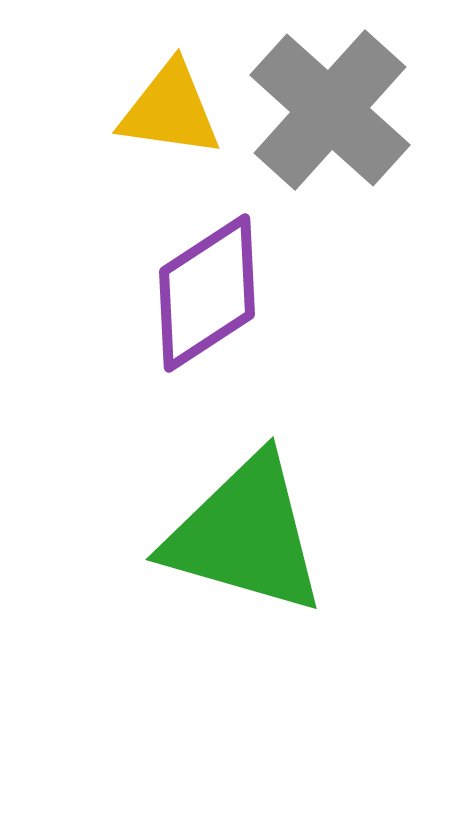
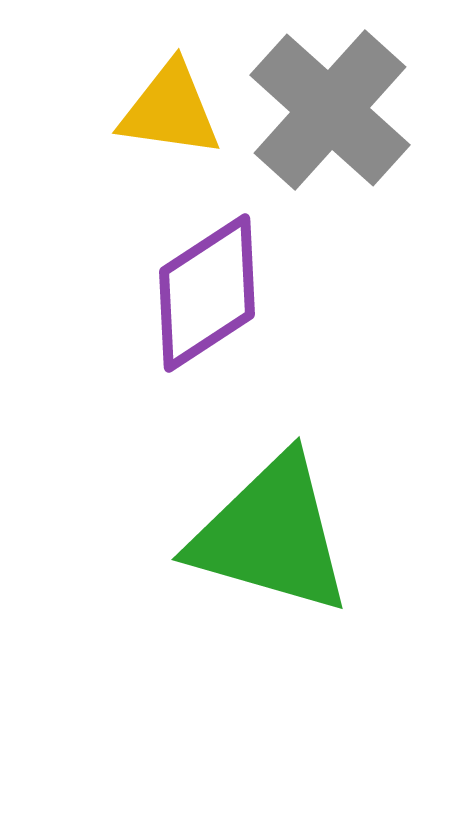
green triangle: moved 26 px right
